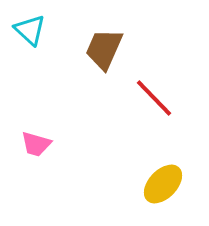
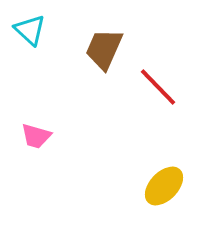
red line: moved 4 px right, 11 px up
pink trapezoid: moved 8 px up
yellow ellipse: moved 1 px right, 2 px down
